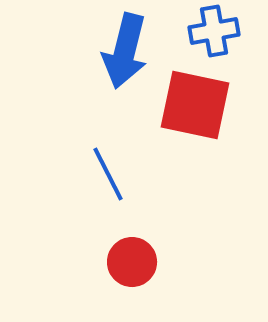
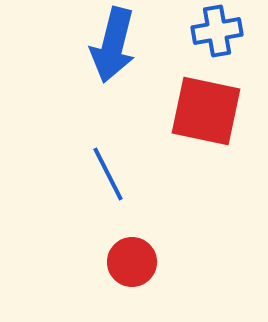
blue cross: moved 3 px right
blue arrow: moved 12 px left, 6 px up
red square: moved 11 px right, 6 px down
